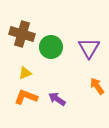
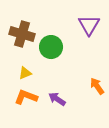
purple triangle: moved 23 px up
